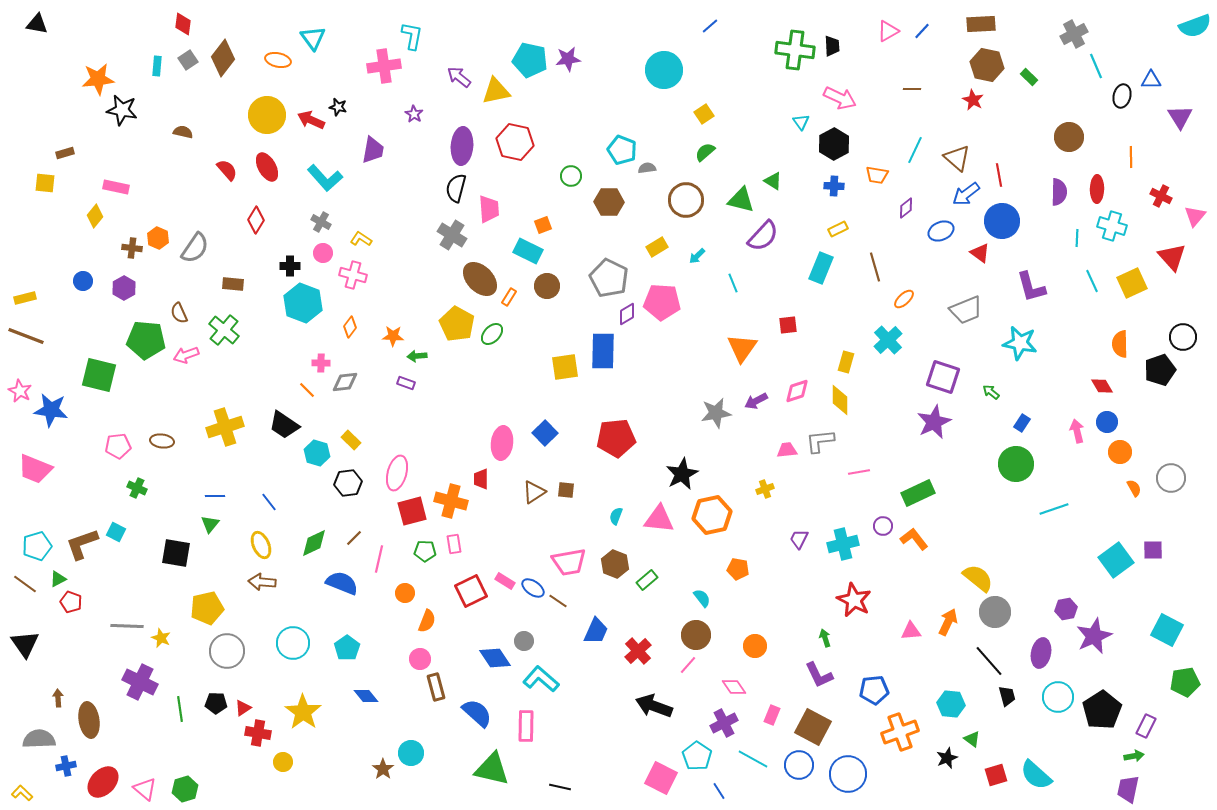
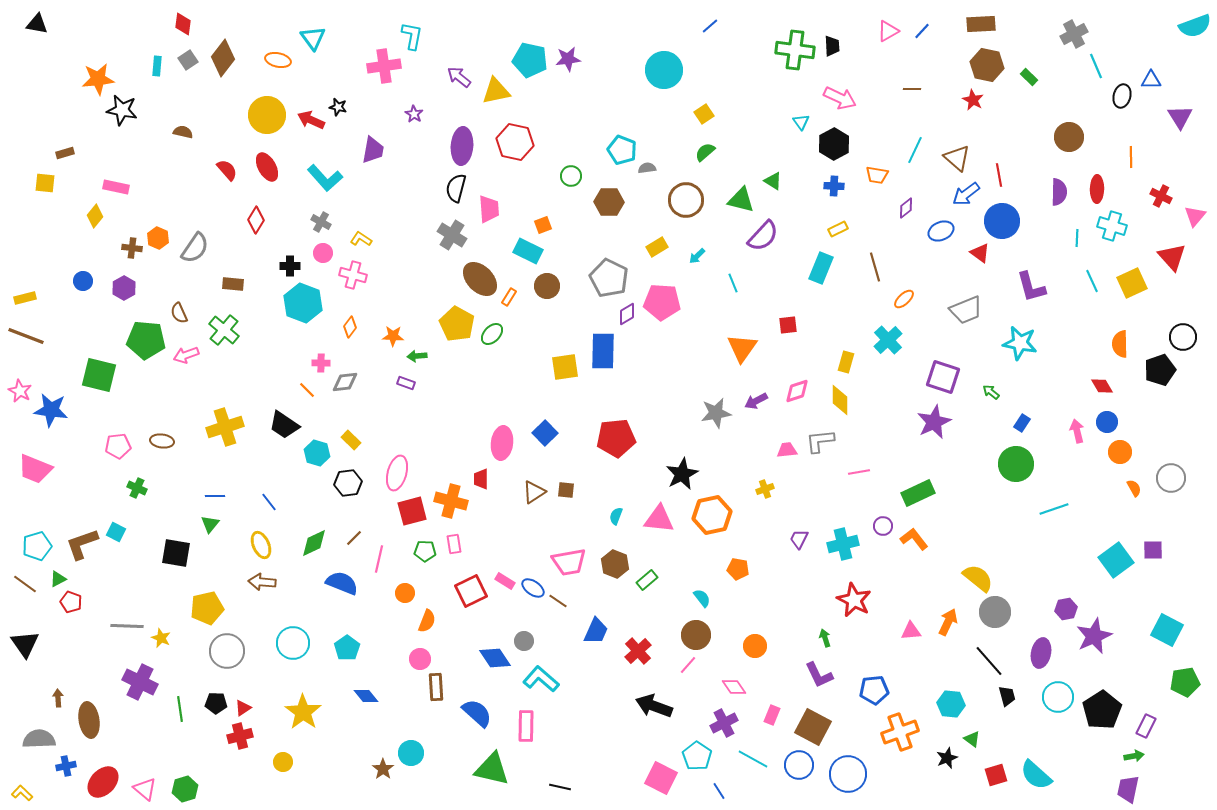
brown rectangle at (436, 687): rotated 12 degrees clockwise
red cross at (258, 733): moved 18 px left, 3 px down; rotated 25 degrees counterclockwise
